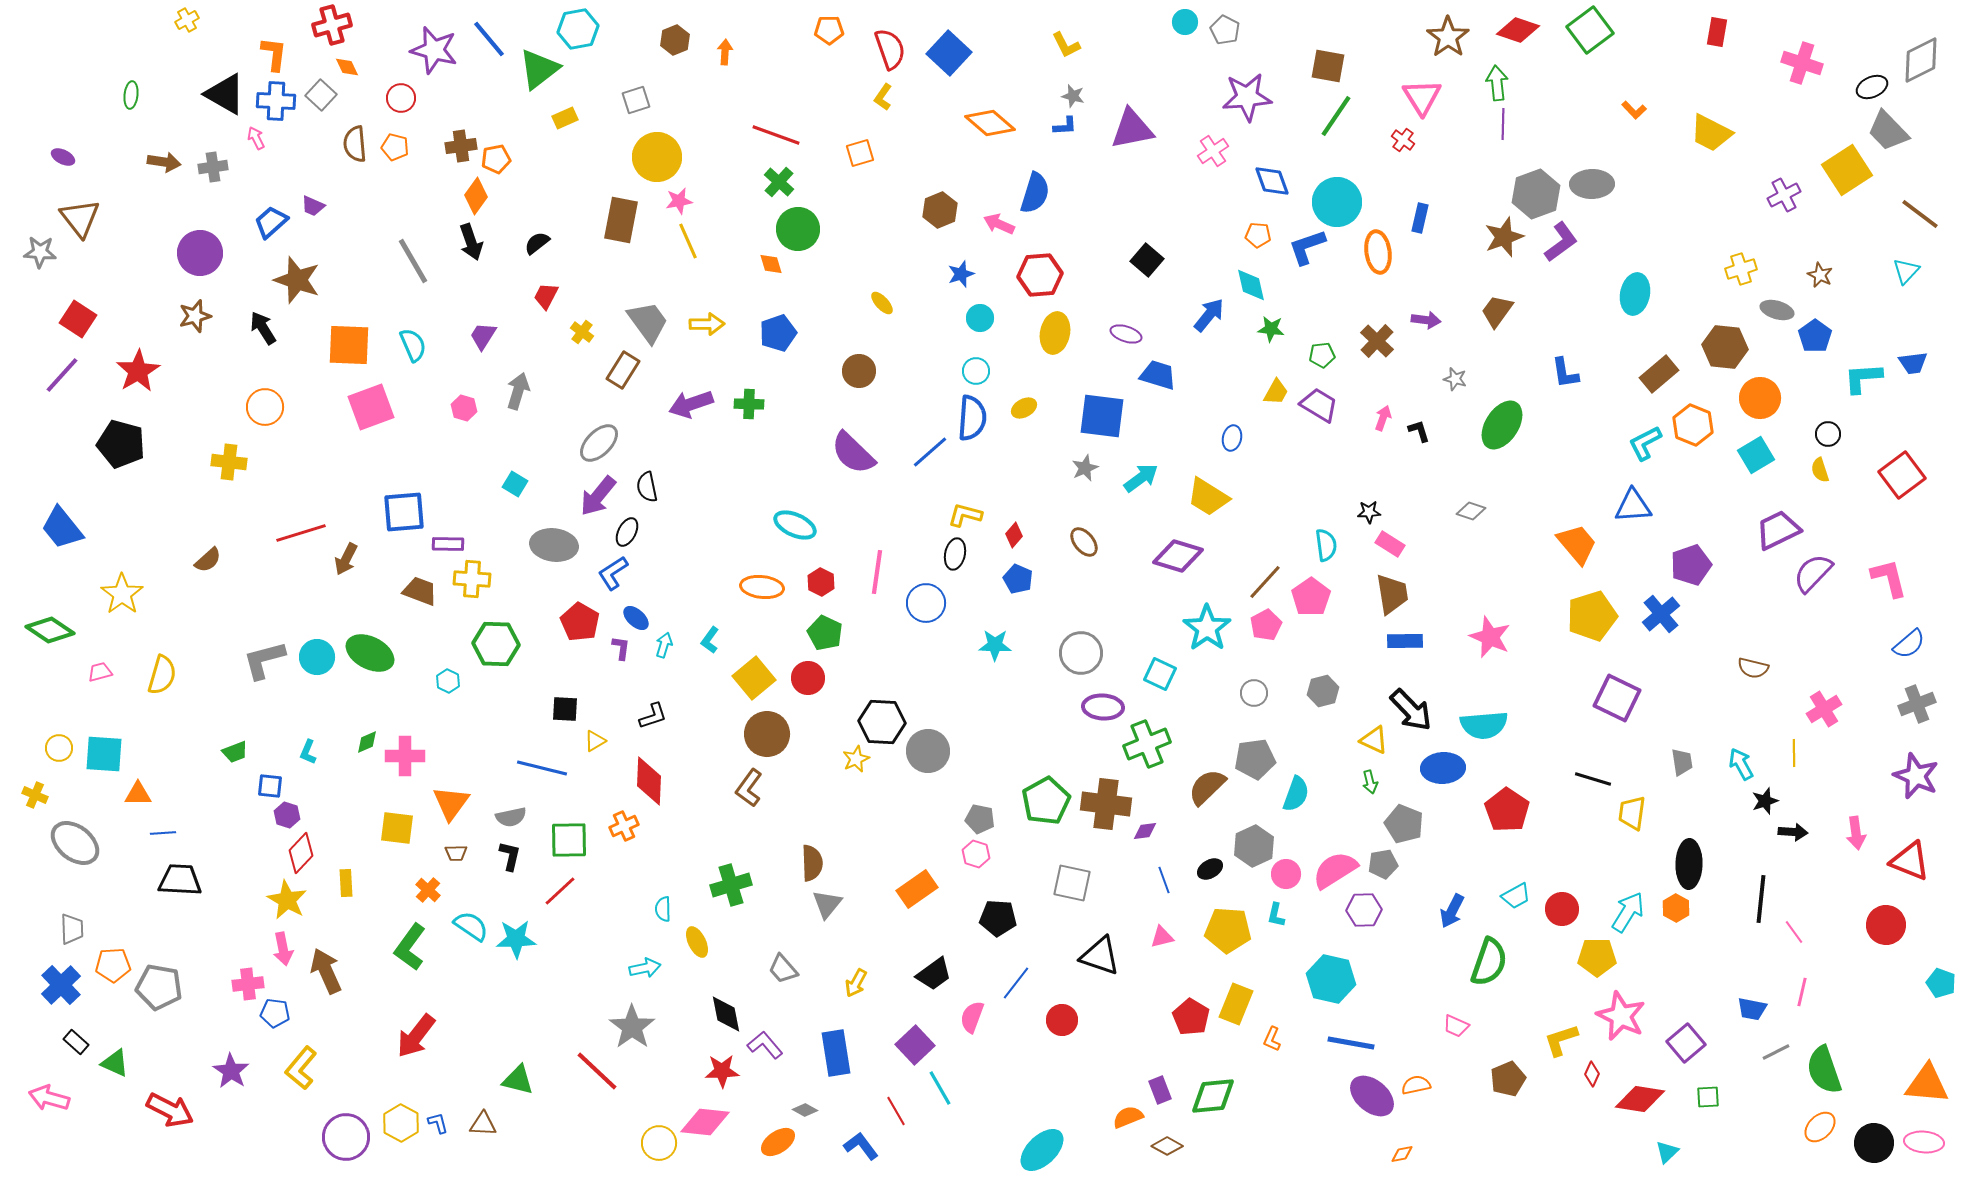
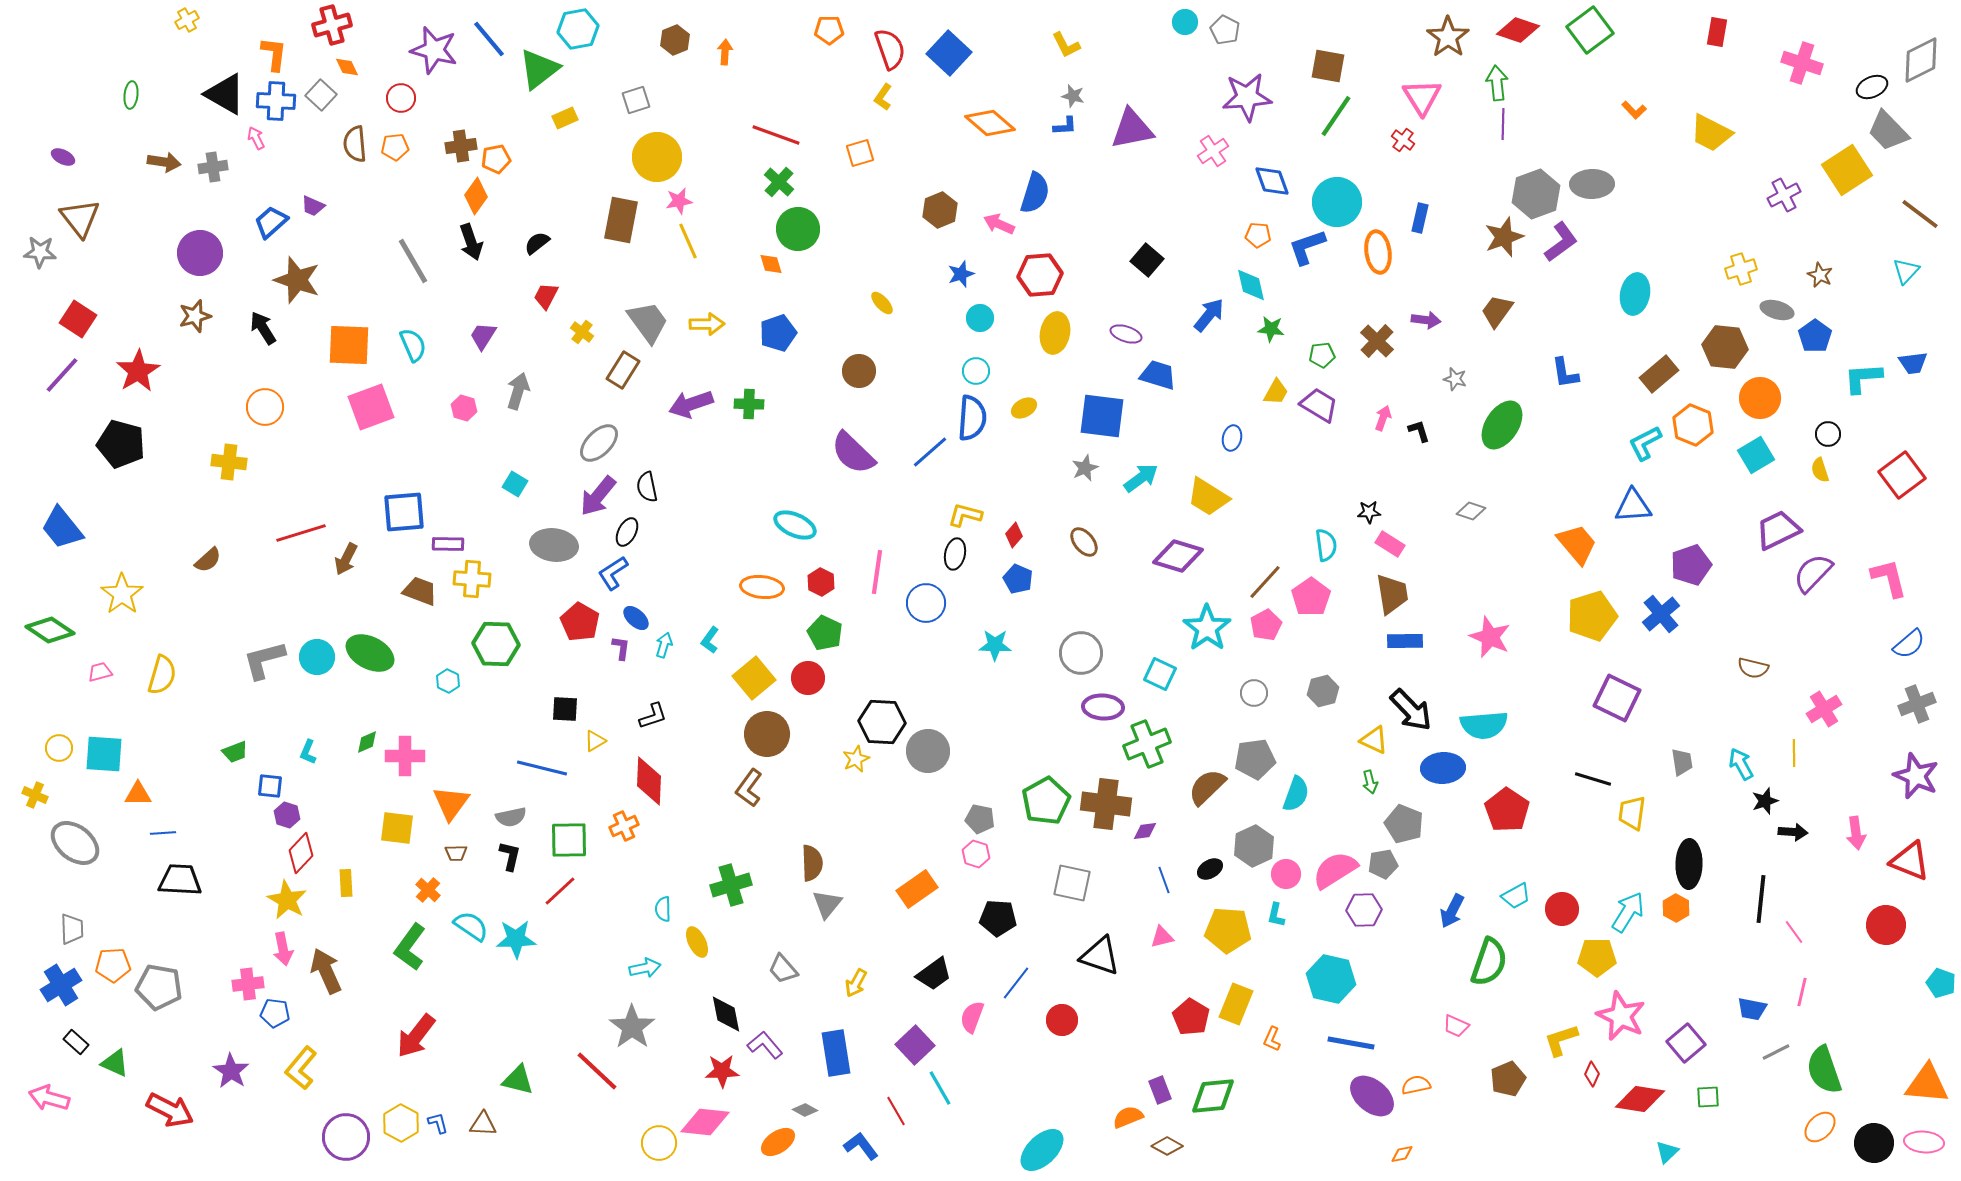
orange pentagon at (395, 147): rotated 20 degrees counterclockwise
blue cross at (61, 985): rotated 12 degrees clockwise
